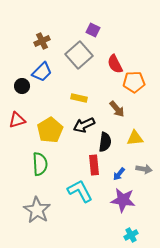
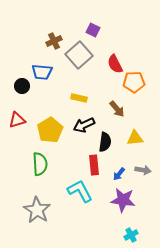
brown cross: moved 12 px right
blue trapezoid: rotated 50 degrees clockwise
gray arrow: moved 1 px left, 1 px down
